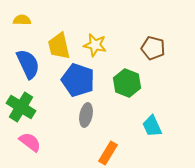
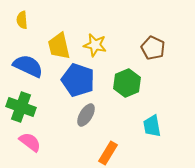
yellow semicircle: rotated 96 degrees counterclockwise
brown pentagon: rotated 10 degrees clockwise
blue semicircle: moved 2 px down; rotated 40 degrees counterclockwise
green hexagon: rotated 16 degrees clockwise
green cross: rotated 12 degrees counterclockwise
gray ellipse: rotated 20 degrees clockwise
cyan trapezoid: rotated 15 degrees clockwise
